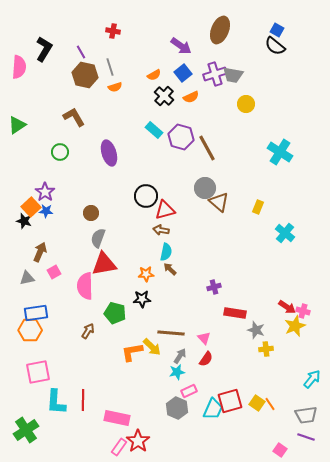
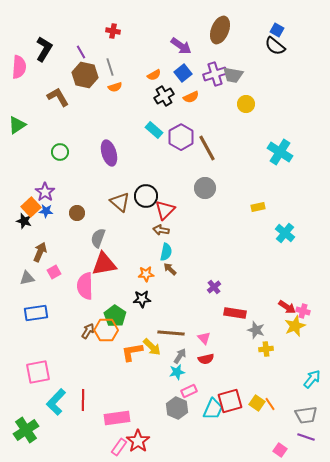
black cross at (164, 96): rotated 18 degrees clockwise
brown L-shape at (74, 117): moved 16 px left, 20 px up
purple hexagon at (181, 137): rotated 15 degrees clockwise
brown triangle at (219, 202): moved 99 px left
yellow rectangle at (258, 207): rotated 56 degrees clockwise
red triangle at (165, 210): rotated 30 degrees counterclockwise
brown circle at (91, 213): moved 14 px left
purple cross at (214, 287): rotated 24 degrees counterclockwise
green pentagon at (115, 313): moved 3 px down; rotated 20 degrees clockwise
orange hexagon at (30, 330): moved 76 px right
red semicircle at (206, 359): rotated 42 degrees clockwise
cyan L-shape at (56, 402): rotated 40 degrees clockwise
pink rectangle at (117, 418): rotated 20 degrees counterclockwise
